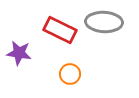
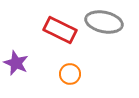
gray ellipse: rotated 9 degrees clockwise
purple star: moved 3 px left, 10 px down; rotated 15 degrees clockwise
